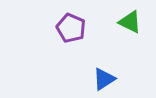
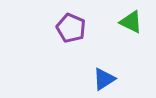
green triangle: moved 1 px right
